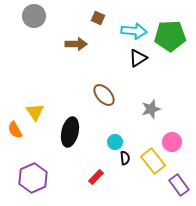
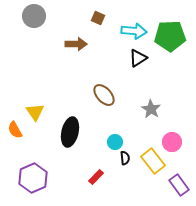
gray star: rotated 24 degrees counterclockwise
